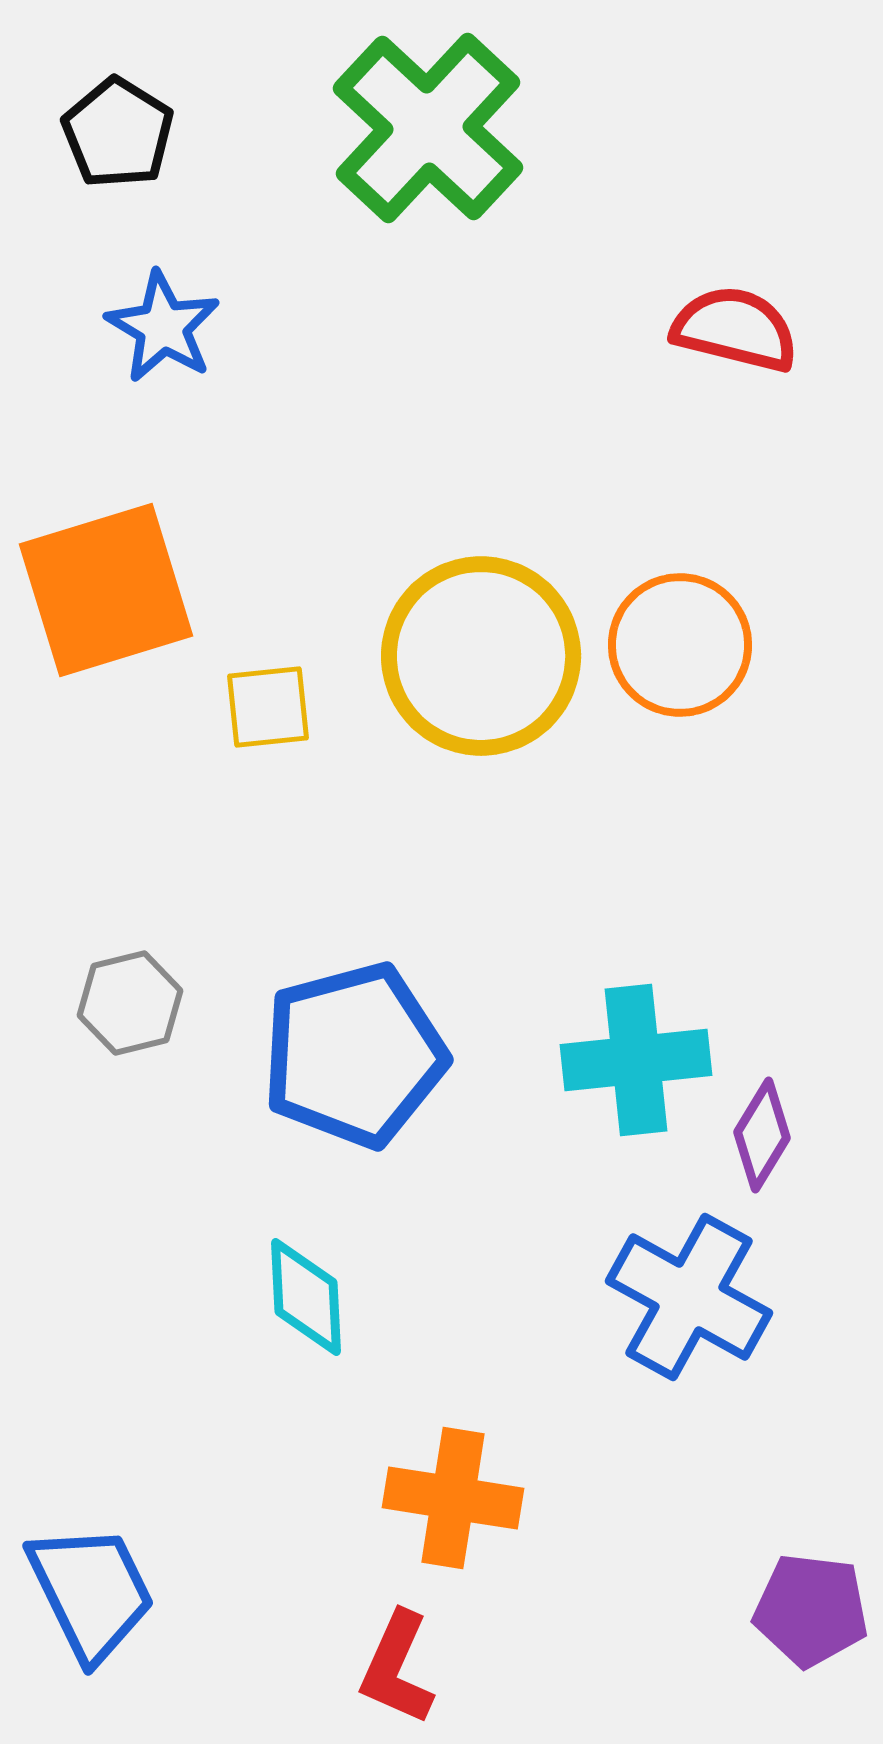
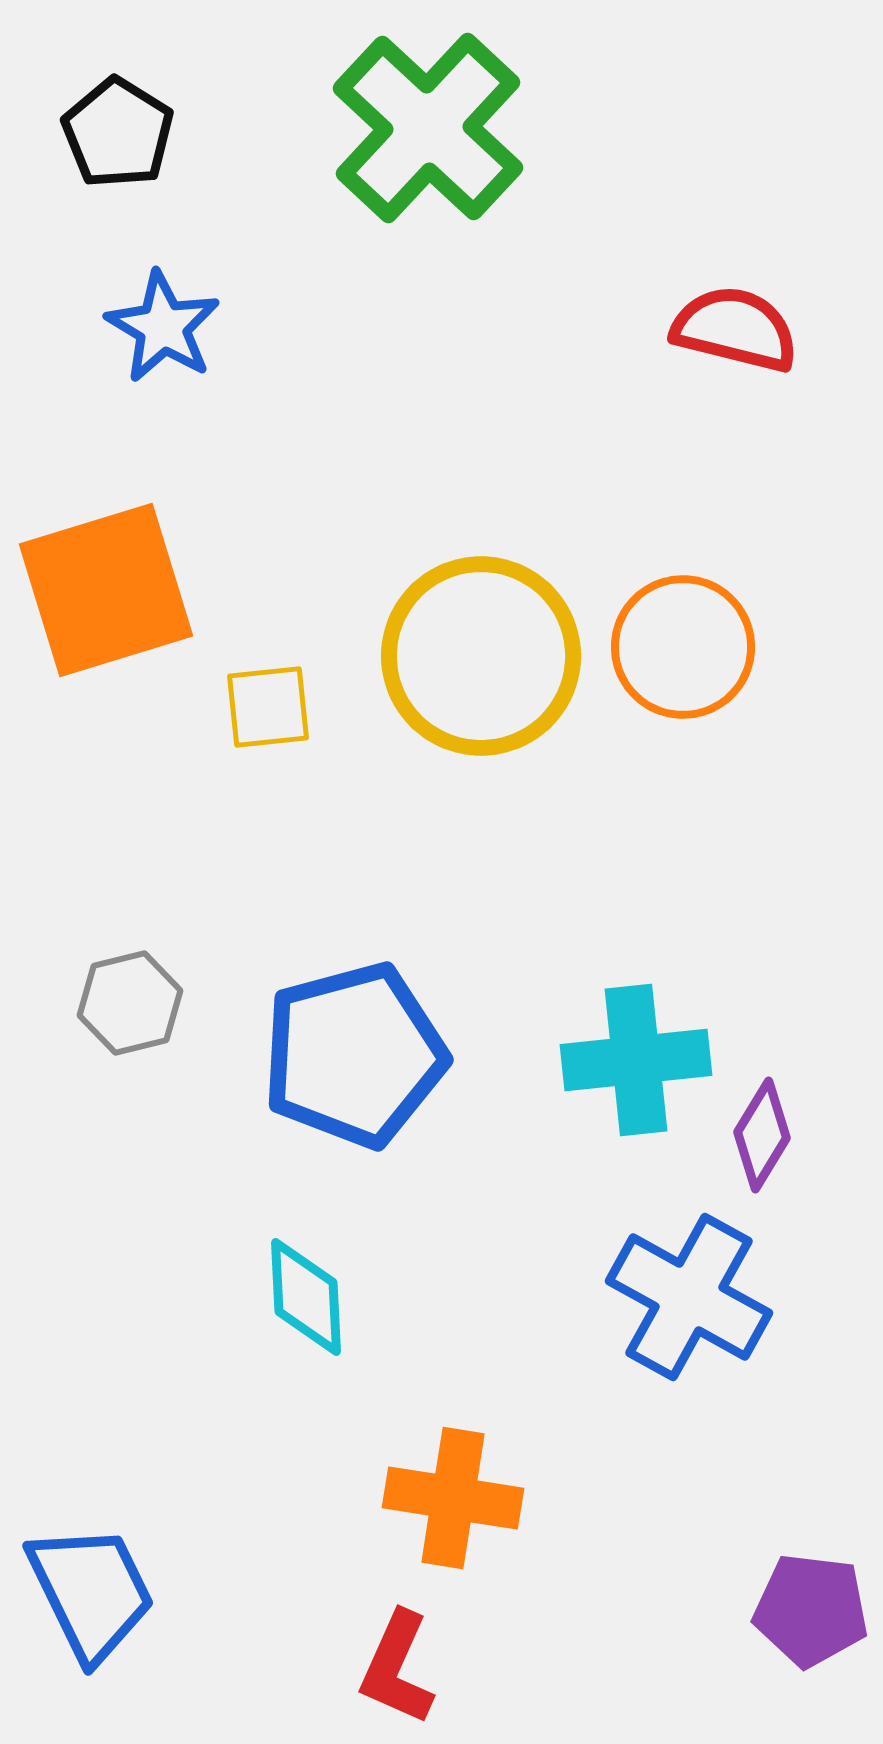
orange circle: moved 3 px right, 2 px down
